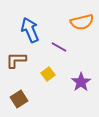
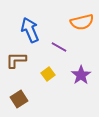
purple star: moved 7 px up
